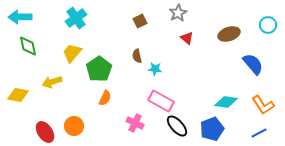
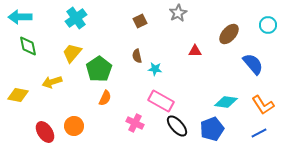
brown ellipse: rotated 30 degrees counterclockwise
red triangle: moved 8 px right, 13 px down; rotated 40 degrees counterclockwise
